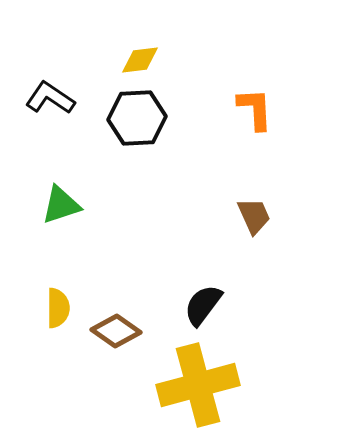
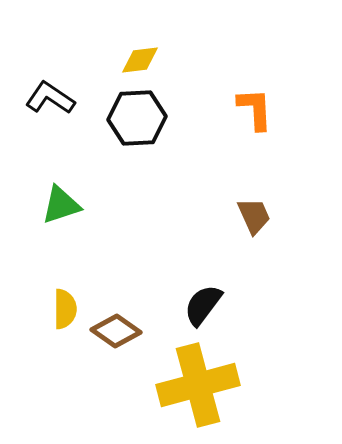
yellow semicircle: moved 7 px right, 1 px down
